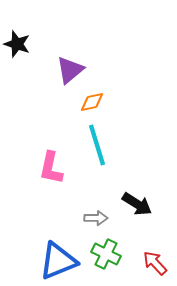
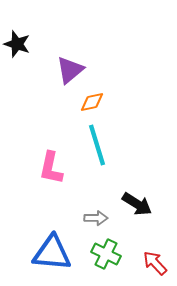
blue triangle: moved 6 px left, 8 px up; rotated 27 degrees clockwise
